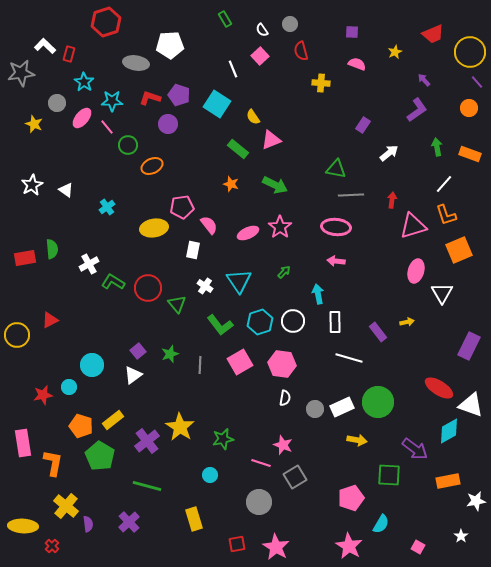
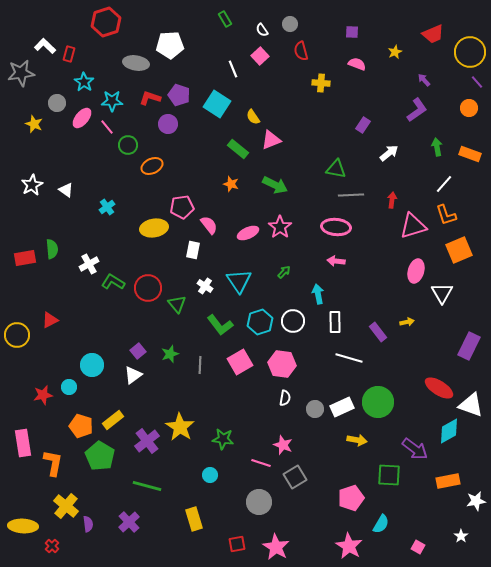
green star at (223, 439): rotated 20 degrees clockwise
